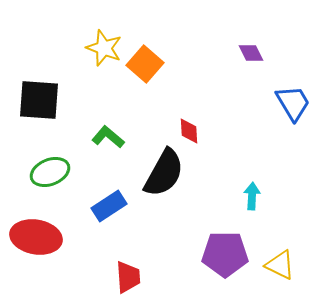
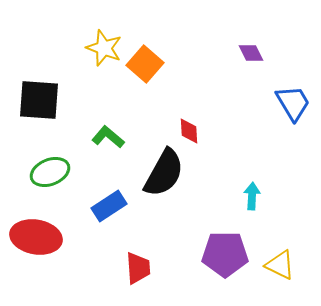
red trapezoid: moved 10 px right, 9 px up
